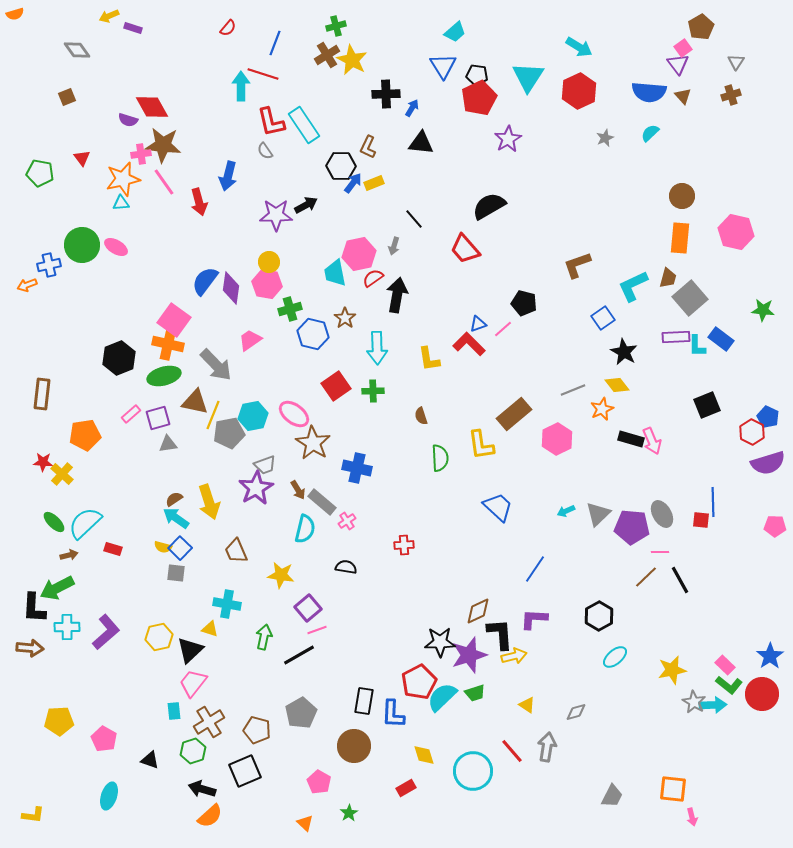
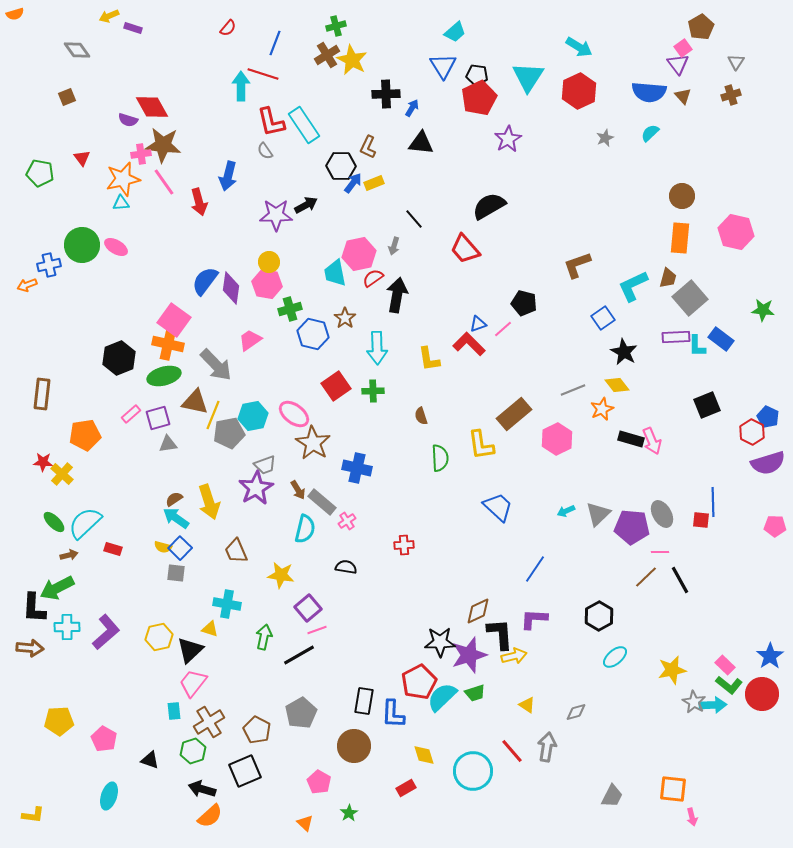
brown pentagon at (257, 730): rotated 12 degrees clockwise
